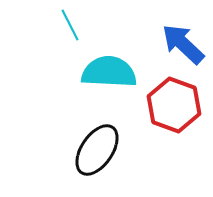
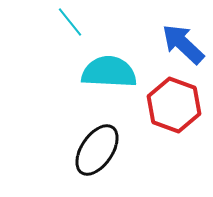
cyan line: moved 3 px up; rotated 12 degrees counterclockwise
